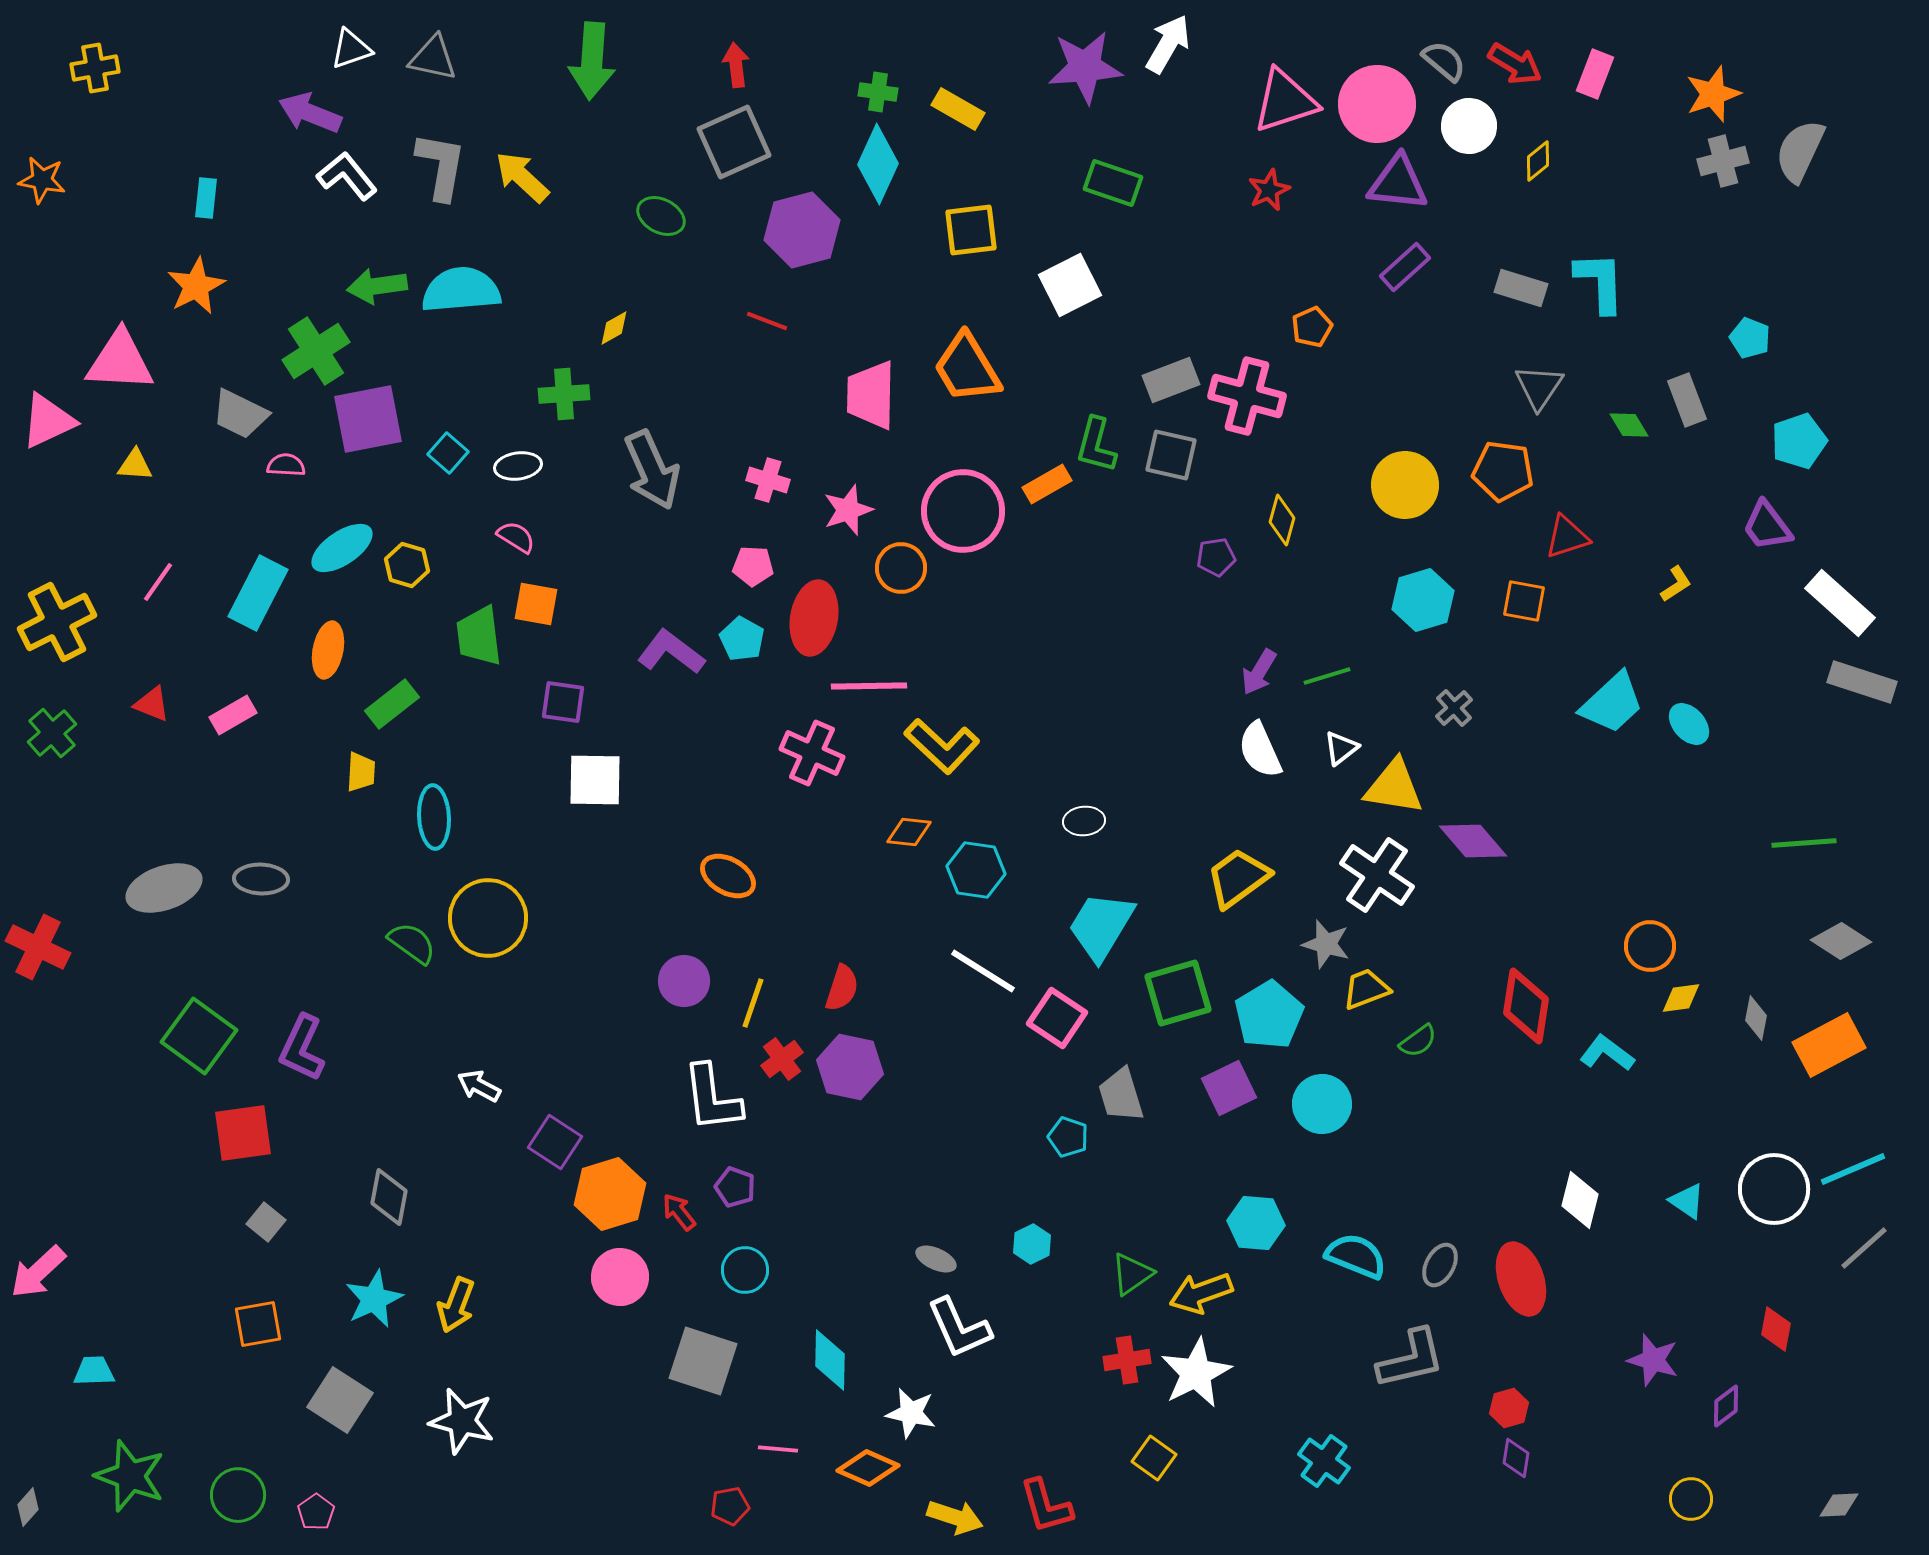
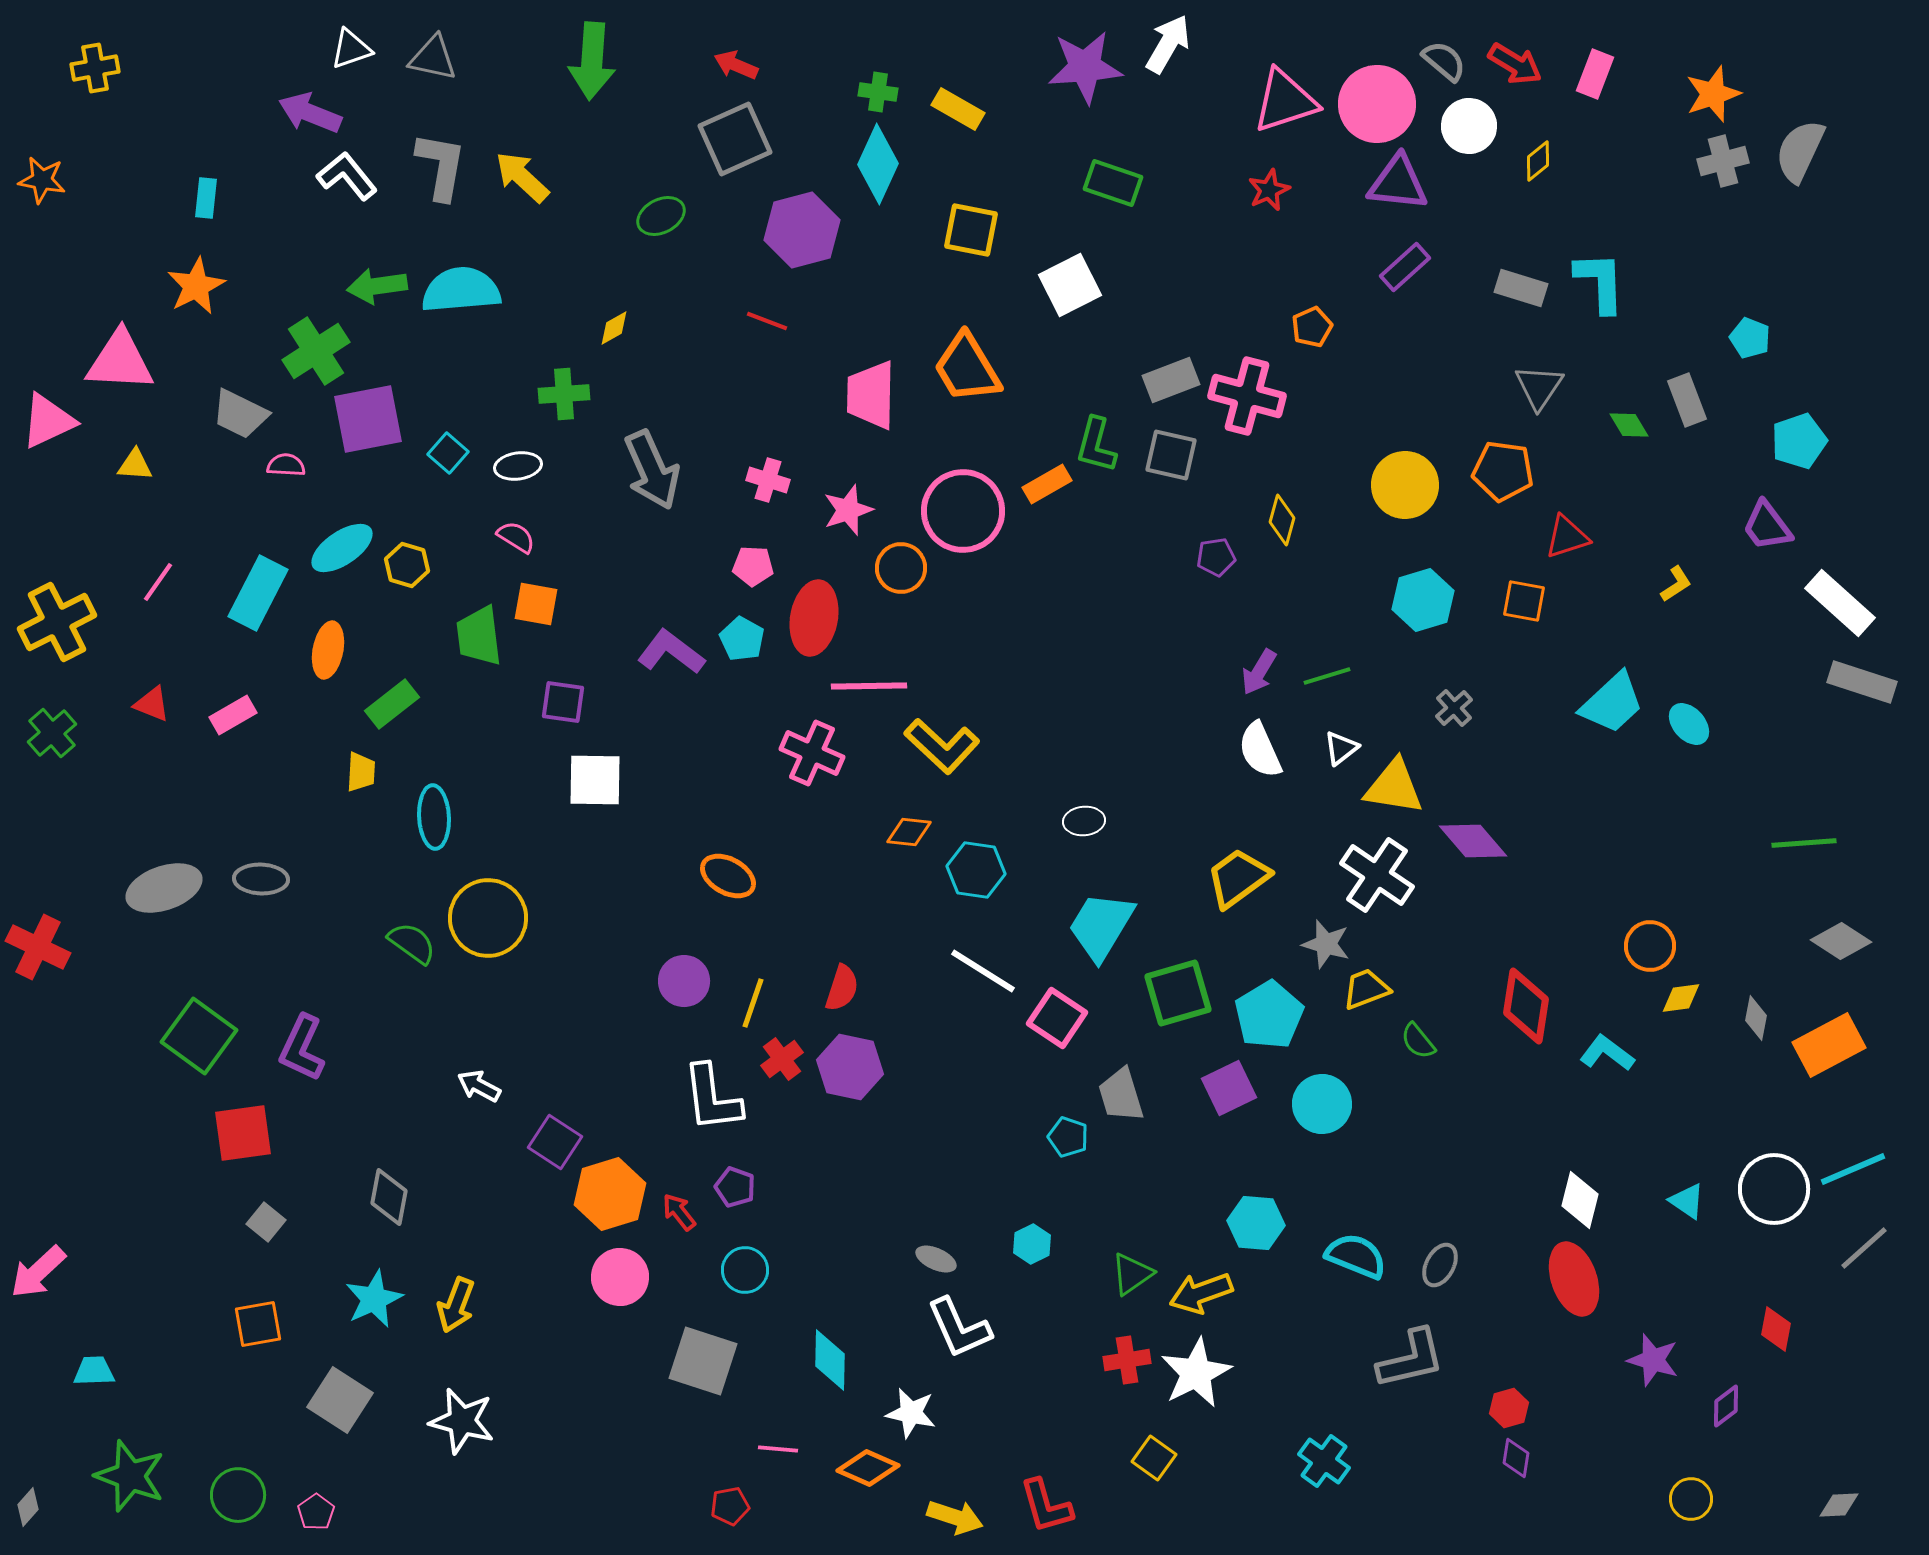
red arrow at (736, 65): rotated 60 degrees counterclockwise
gray square at (734, 142): moved 1 px right, 3 px up
green ellipse at (661, 216): rotated 54 degrees counterclockwise
yellow square at (971, 230): rotated 18 degrees clockwise
green semicircle at (1418, 1041): rotated 87 degrees clockwise
red ellipse at (1521, 1279): moved 53 px right
